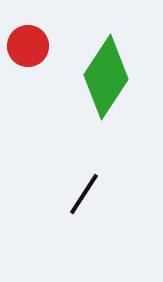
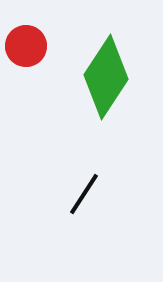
red circle: moved 2 px left
